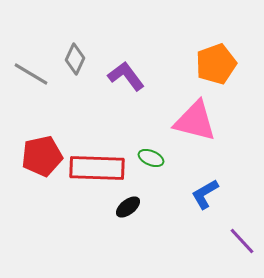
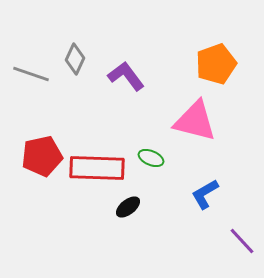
gray line: rotated 12 degrees counterclockwise
